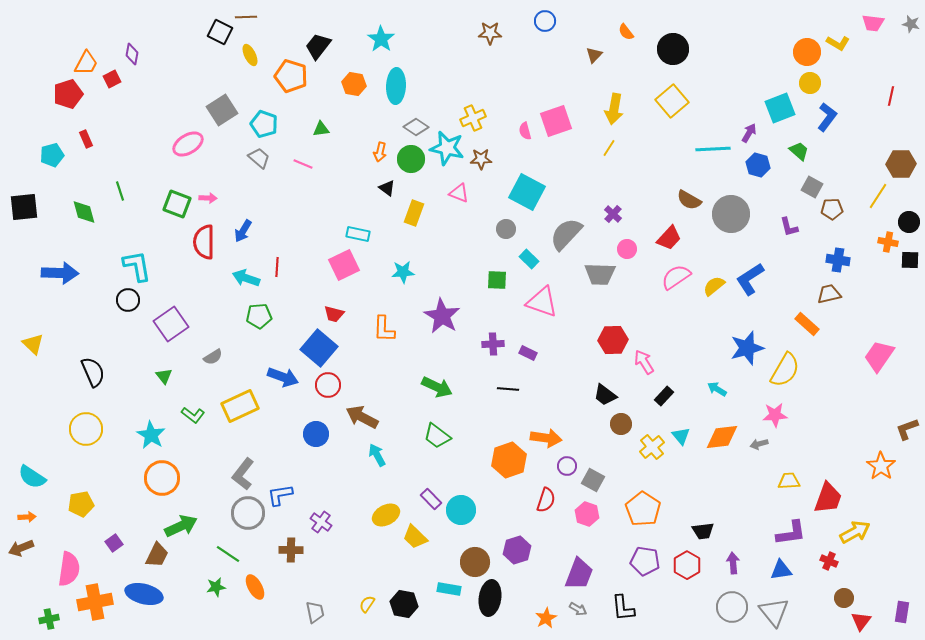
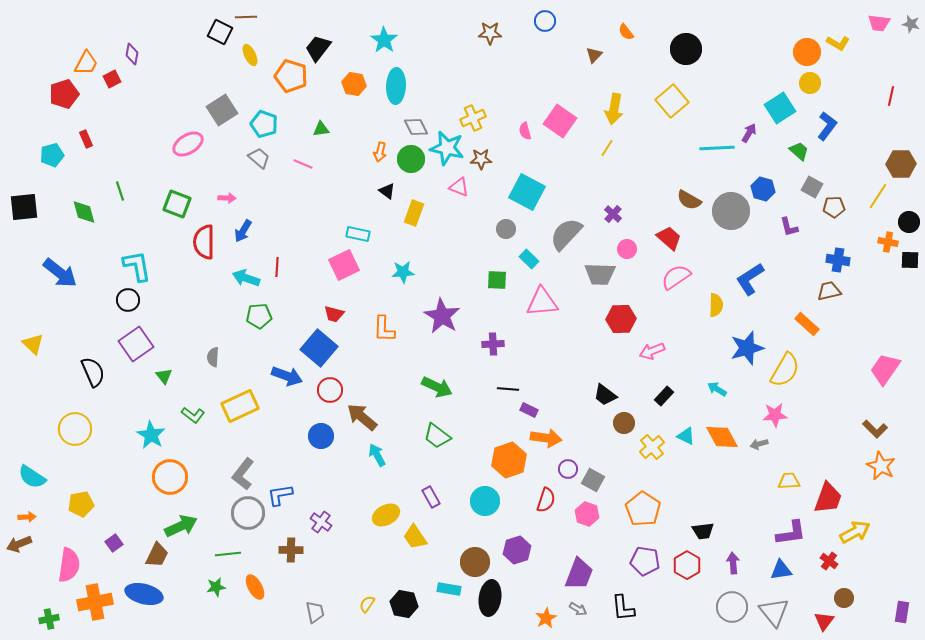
pink trapezoid at (873, 23): moved 6 px right
cyan star at (381, 39): moved 3 px right, 1 px down
black trapezoid at (318, 46): moved 2 px down
black circle at (673, 49): moved 13 px right
red pentagon at (68, 94): moved 4 px left
cyan square at (780, 108): rotated 12 degrees counterclockwise
blue L-shape at (827, 117): moved 9 px down
pink square at (556, 121): moved 4 px right; rotated 36 degrees counterclockwise
gray diamond at (416, 127): rotated 30 degrees clockwise
yellow line at (609, 148): moved 2 px left
cyan line at (713, 149): moved 4 px right, 1 px up
blue hexagon at (758, 165): moved 5 px right, 24 px down
black triangle at (387, 188): moved 3 px down
pink triangle at (459, 193): moved 6 px up
pink arrow at (208, 198): moved 19 px right
brown pentagon at (832, 209): moved 2 px right, 2 px up
gray circle at (731, 214): moved 3 px up
red trapezoid at (669, 238): rotated 92 degrees counterclockwise
blue arrow at (60, 273): rotated 36 degrees clockwise
yellow semicircle at (714, 286): moved 2 px right, 19 px down; rotated 130 degrees clockwise
brown trapezoid at (829, 294): moved 3 px up
pink triangle at (542, 302): rotated 24 degrees counterclockwise
purple square at (171, 324): moved 35 px left, 20 px down
red hexagon at (613, 340): moved 8 px right, 21 px up
purple rectangle at (528, 353): moved 1 px right, 57 px down
pink trapezoid at (879, 356): moved 6 px right, 13 px down
gray semicircle at (213, 357): rotated 126 degrees clockwise
pink arrow at (644, 362): moved 8 px right, 11 px up; rotated 80 degrees counterclockwise
blue arrow at (283, 377): moved 4 px right, 1 px up
red circle at (328, 385): moved 2 px right, 5 px down
brown arrow at (362, 417): rotated 12 degrees clockwise
brown circle at (621, 424): moved 3 px right, 1 px up
yellow circle at (86, 429): moved 11 px left
brown L-shape at (907, 429): moved 32 px left; rotated 115 degrees counterclockwise
blue circle at (316, 434): moved 5 px right, 2 px down
cyan triangle at (681, 436): moved 5 px right; rotated 24 degrees counterclockwise
orange diamond at (722, 437): rotated 68 degrees clockwise
purple circle at (567, 466): moved 1 px right, 3 px down
orange star at (881, 466): rotated 8 degrees counterclockwise
orange circle at (162, 478): moved 8 px right, 1 px up
purple rectangle at (431, 499): moved 2 px up; rotated 15 degrees clockwise
cyan circle at (461, 510): moved 24 px right, 9 px up
yellow trapezoid at (415, 537): rotated 12 degrees clockwise
brown arrow at (21, 548): moved 2 px left, 4 px up
green line at (228, 554): rotated 40 degrees counterclockwise
red cross at (829, 561): rotated 12 degrees clockwise
pink semicircle at (69, 569): moved 4 px up
red triangle at (861, 621): moved 37 px left
